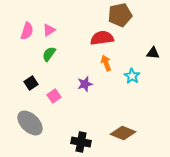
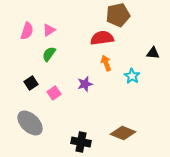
brown pentagon: moved 2 px left
pink square: moved 3 px up
